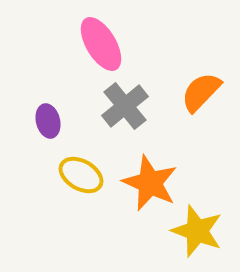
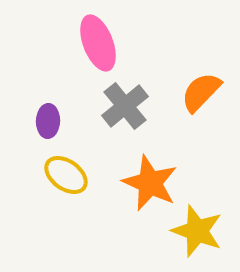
pink ellipse: moved 3 px left, 1 px up; rotated 10 degrees clockwise
purple ellipse: rotated 16 degrees clockwise
yellow ellipse: moved 15 px left; rotated 6 degrees clockwise
